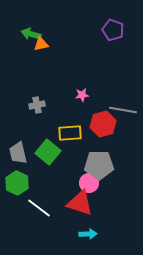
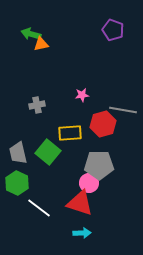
cyan arrow: moved 6 px left, 1 px up
